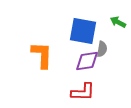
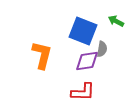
green arrow: moved 2 px left, 1 px up
blue square: rotated 12 degrees clockwise
orange L-shape: rotated 12 degrees clockwise
